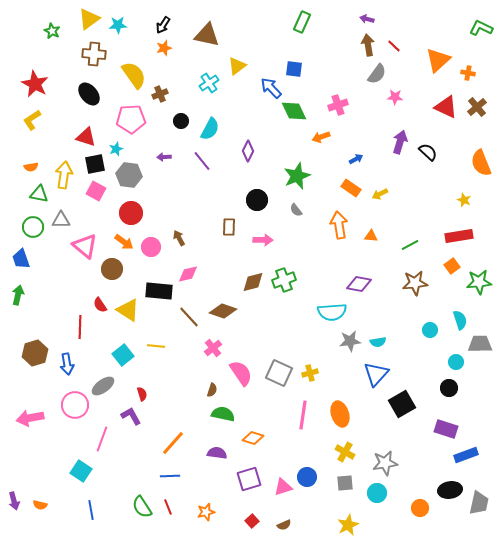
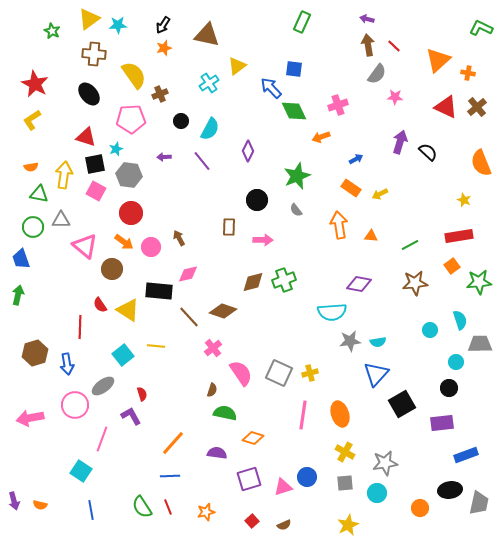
green semicircle at (223, 414): moved 2 px right, 1 px up
purple rectangle at (446, 429): moved 4 px left, 6 px up; rotated 25 degrees counterclockwise
